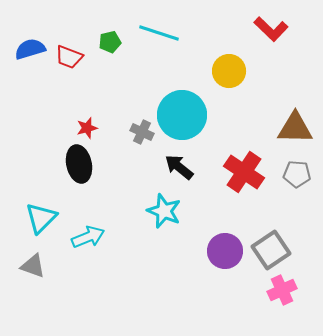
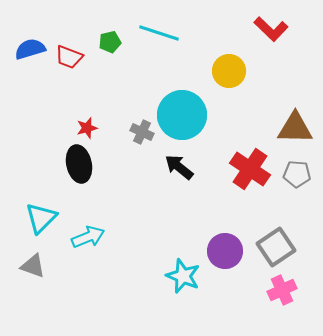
red cross: moved 6 px right, 3 px up
cyan star: moved 19 px right, 65 px down
gray square: moved 5 px right, 3 px up
